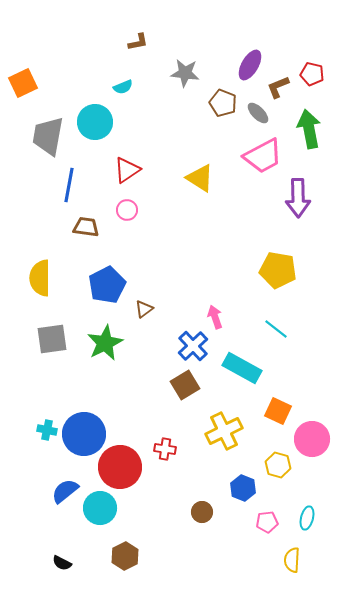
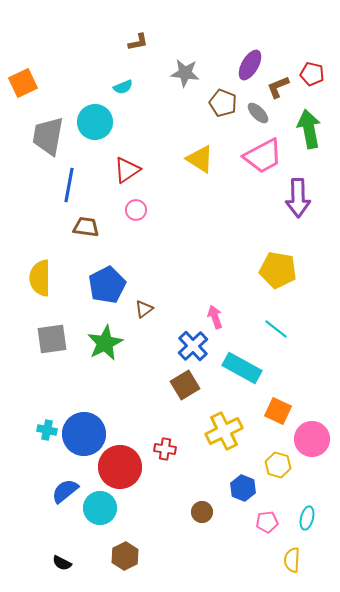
yellow triangle at (200, 178): moved 19 px up
pink circle at (127, 210): moved 9 px right
